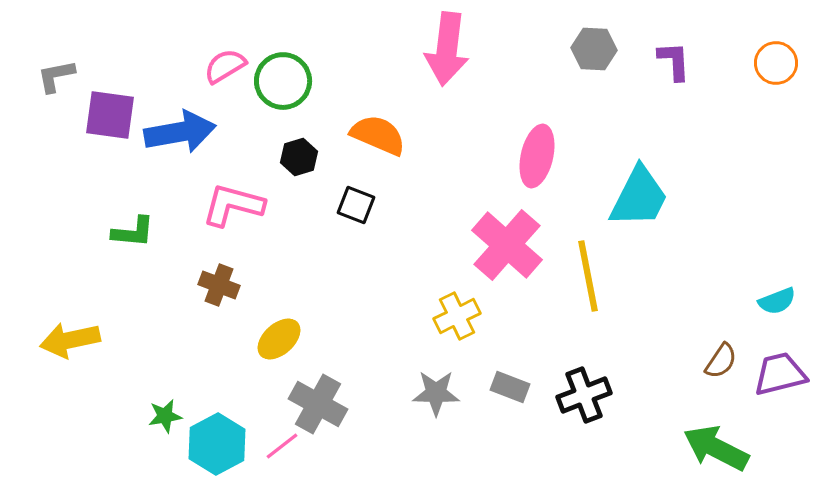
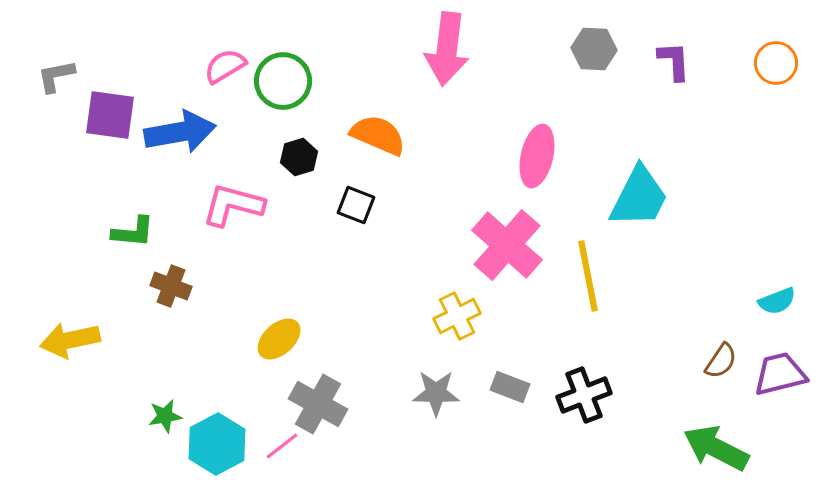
brown cross: moved 48 px left, 1 px down
